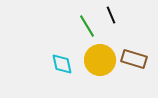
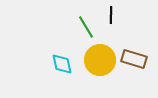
black line: rotated 24 degrees clockwise
green line: moved 1 px left, 1 px down
